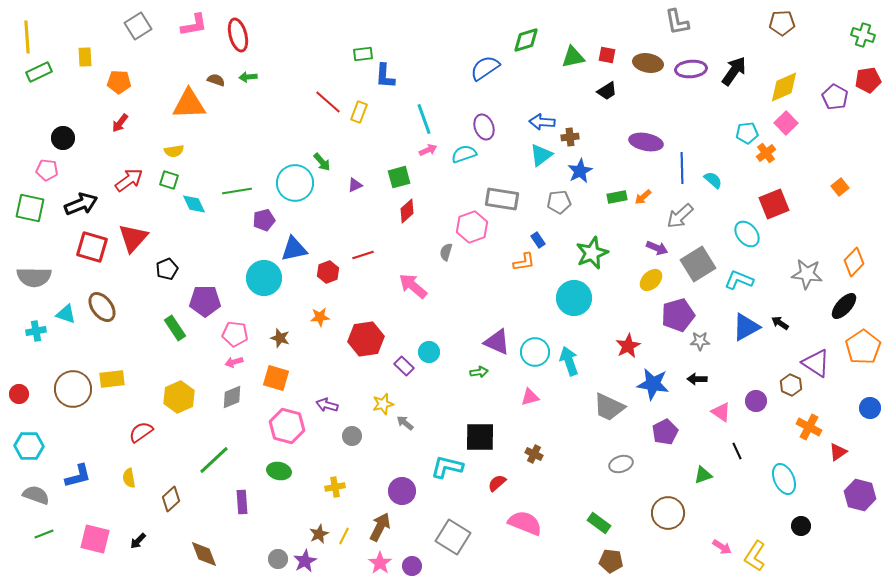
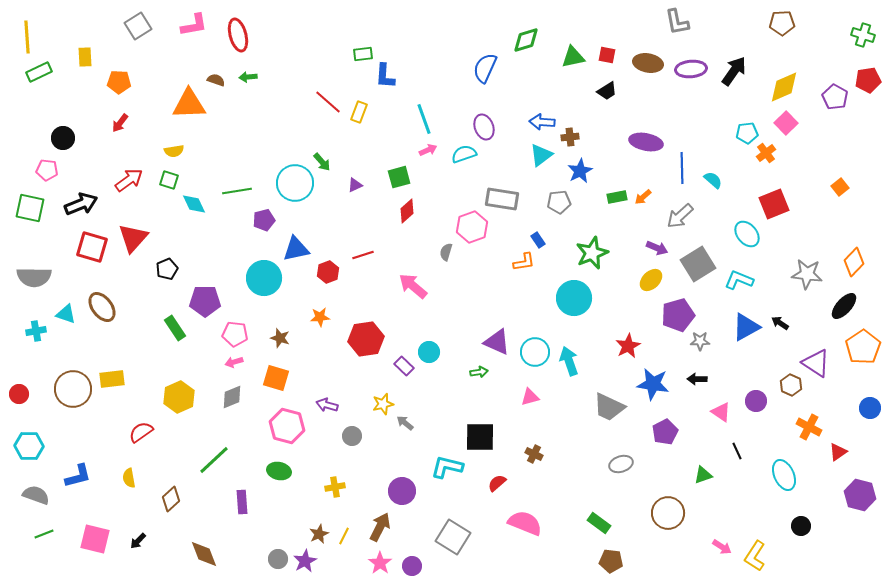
blue semicircle at (485, 68): rotated 32 degrees counterclockwise
blue triangle at (294, 249): moved 2 px right
cyan ellipse at (784, 479): moved 4 px up
